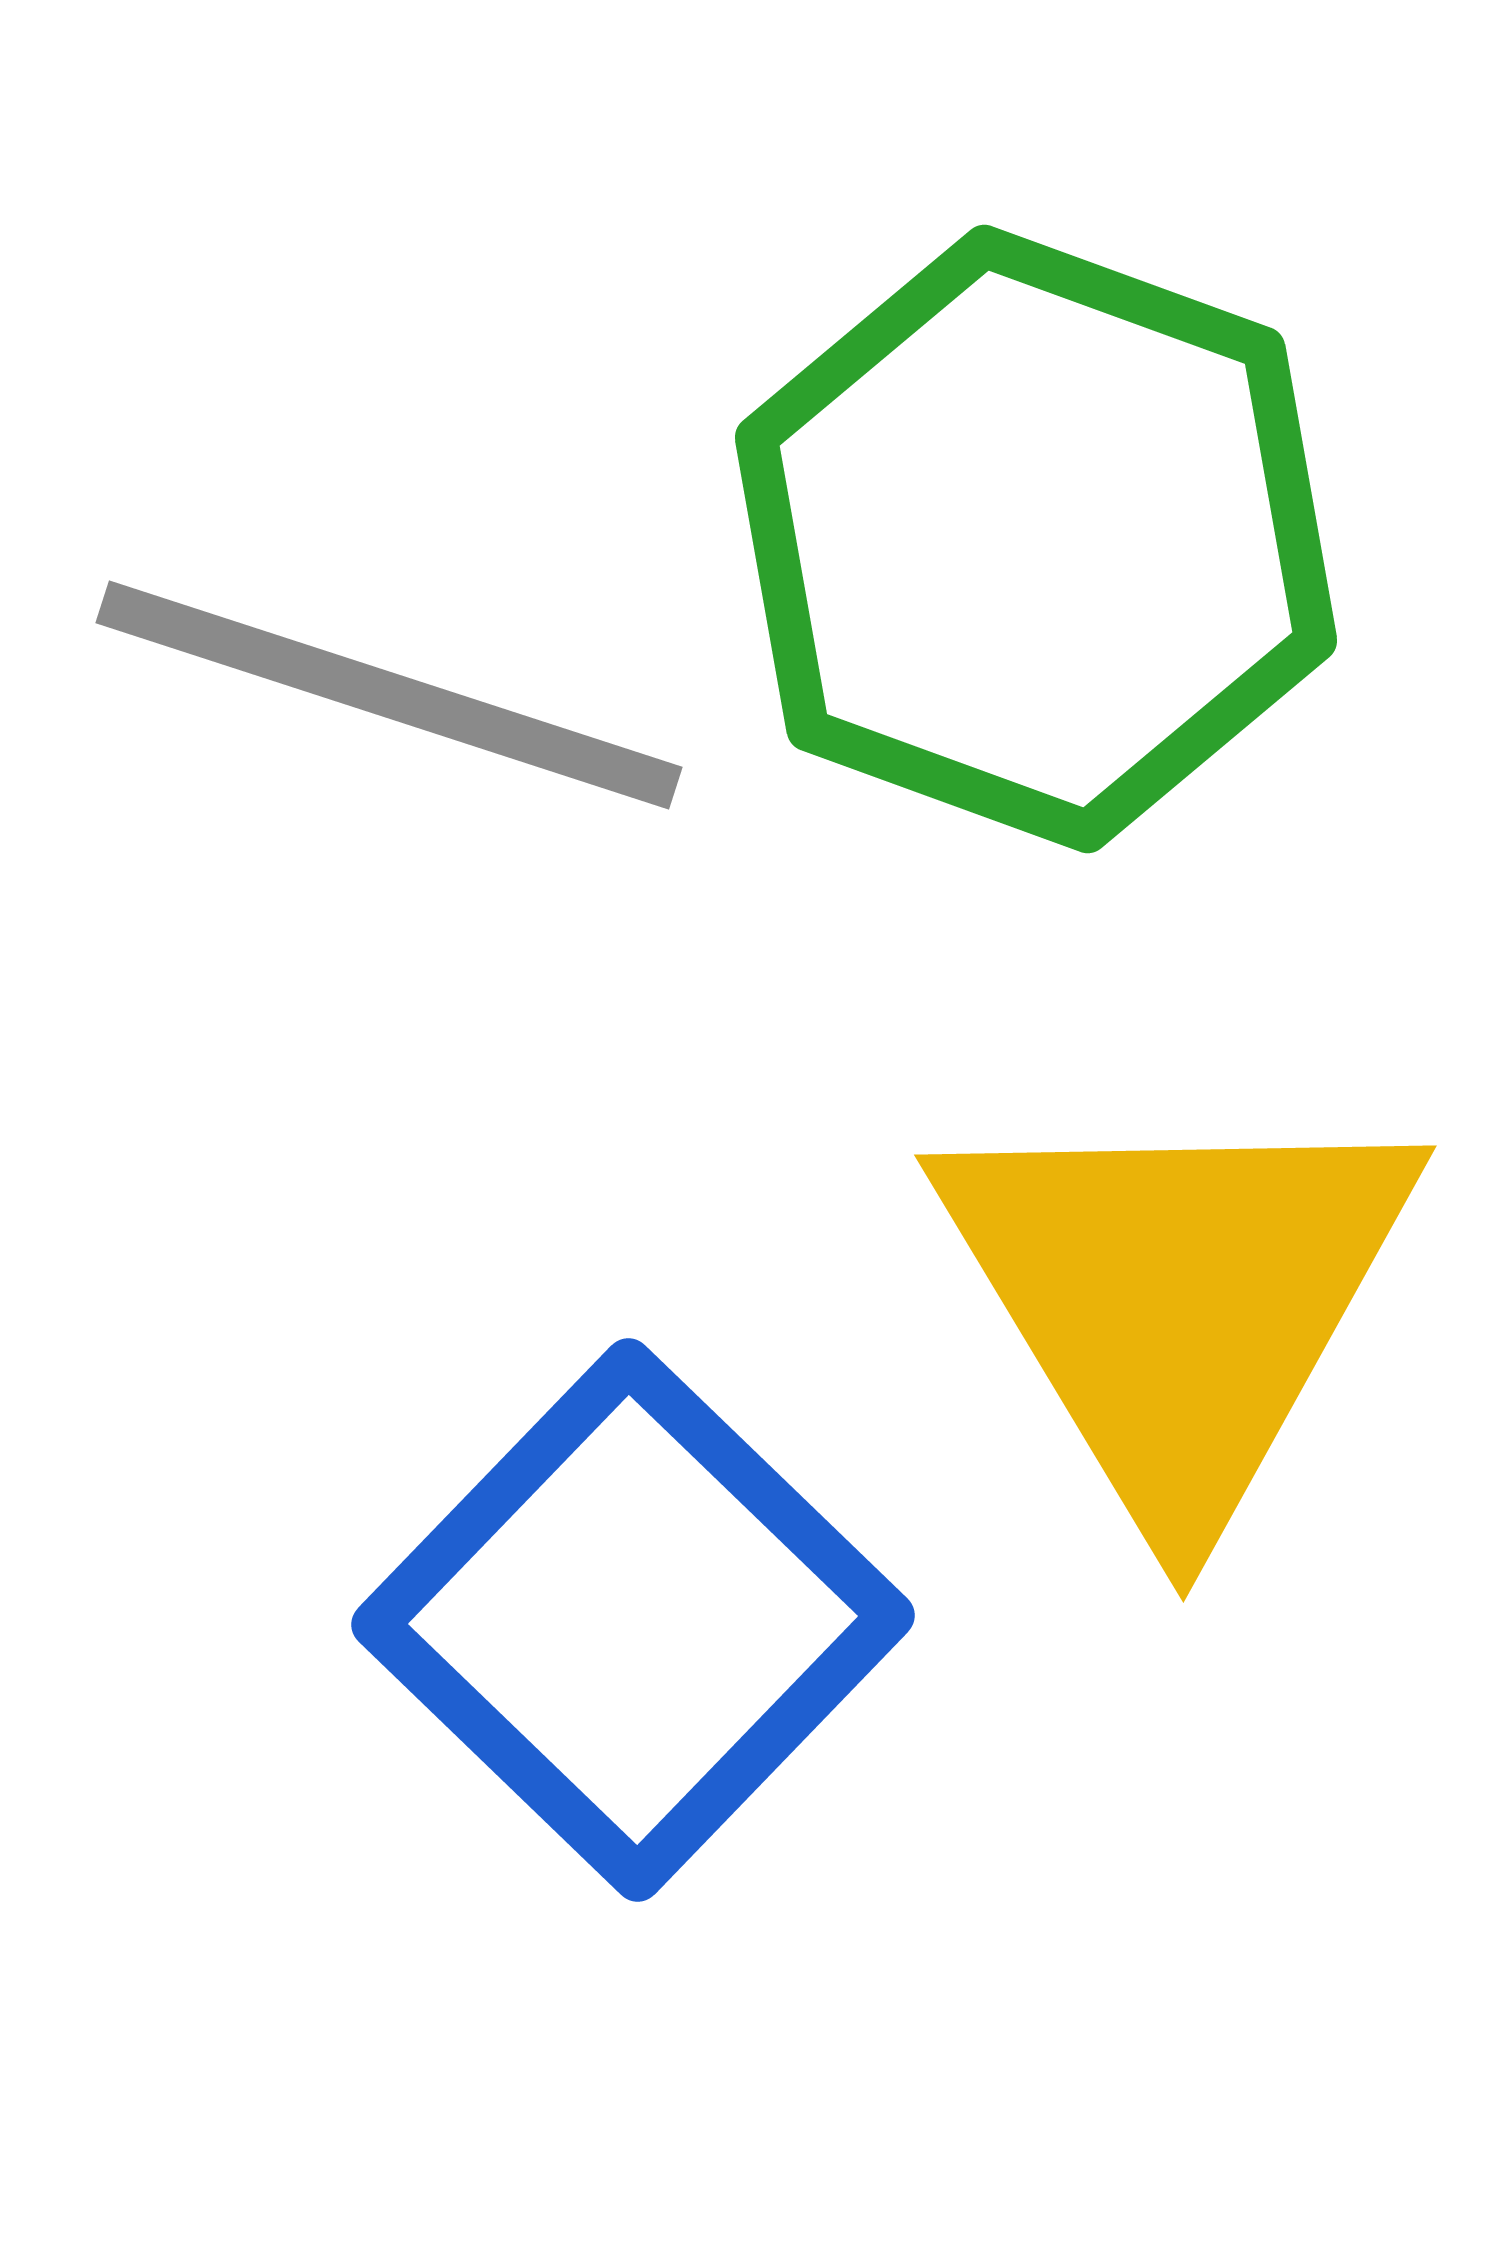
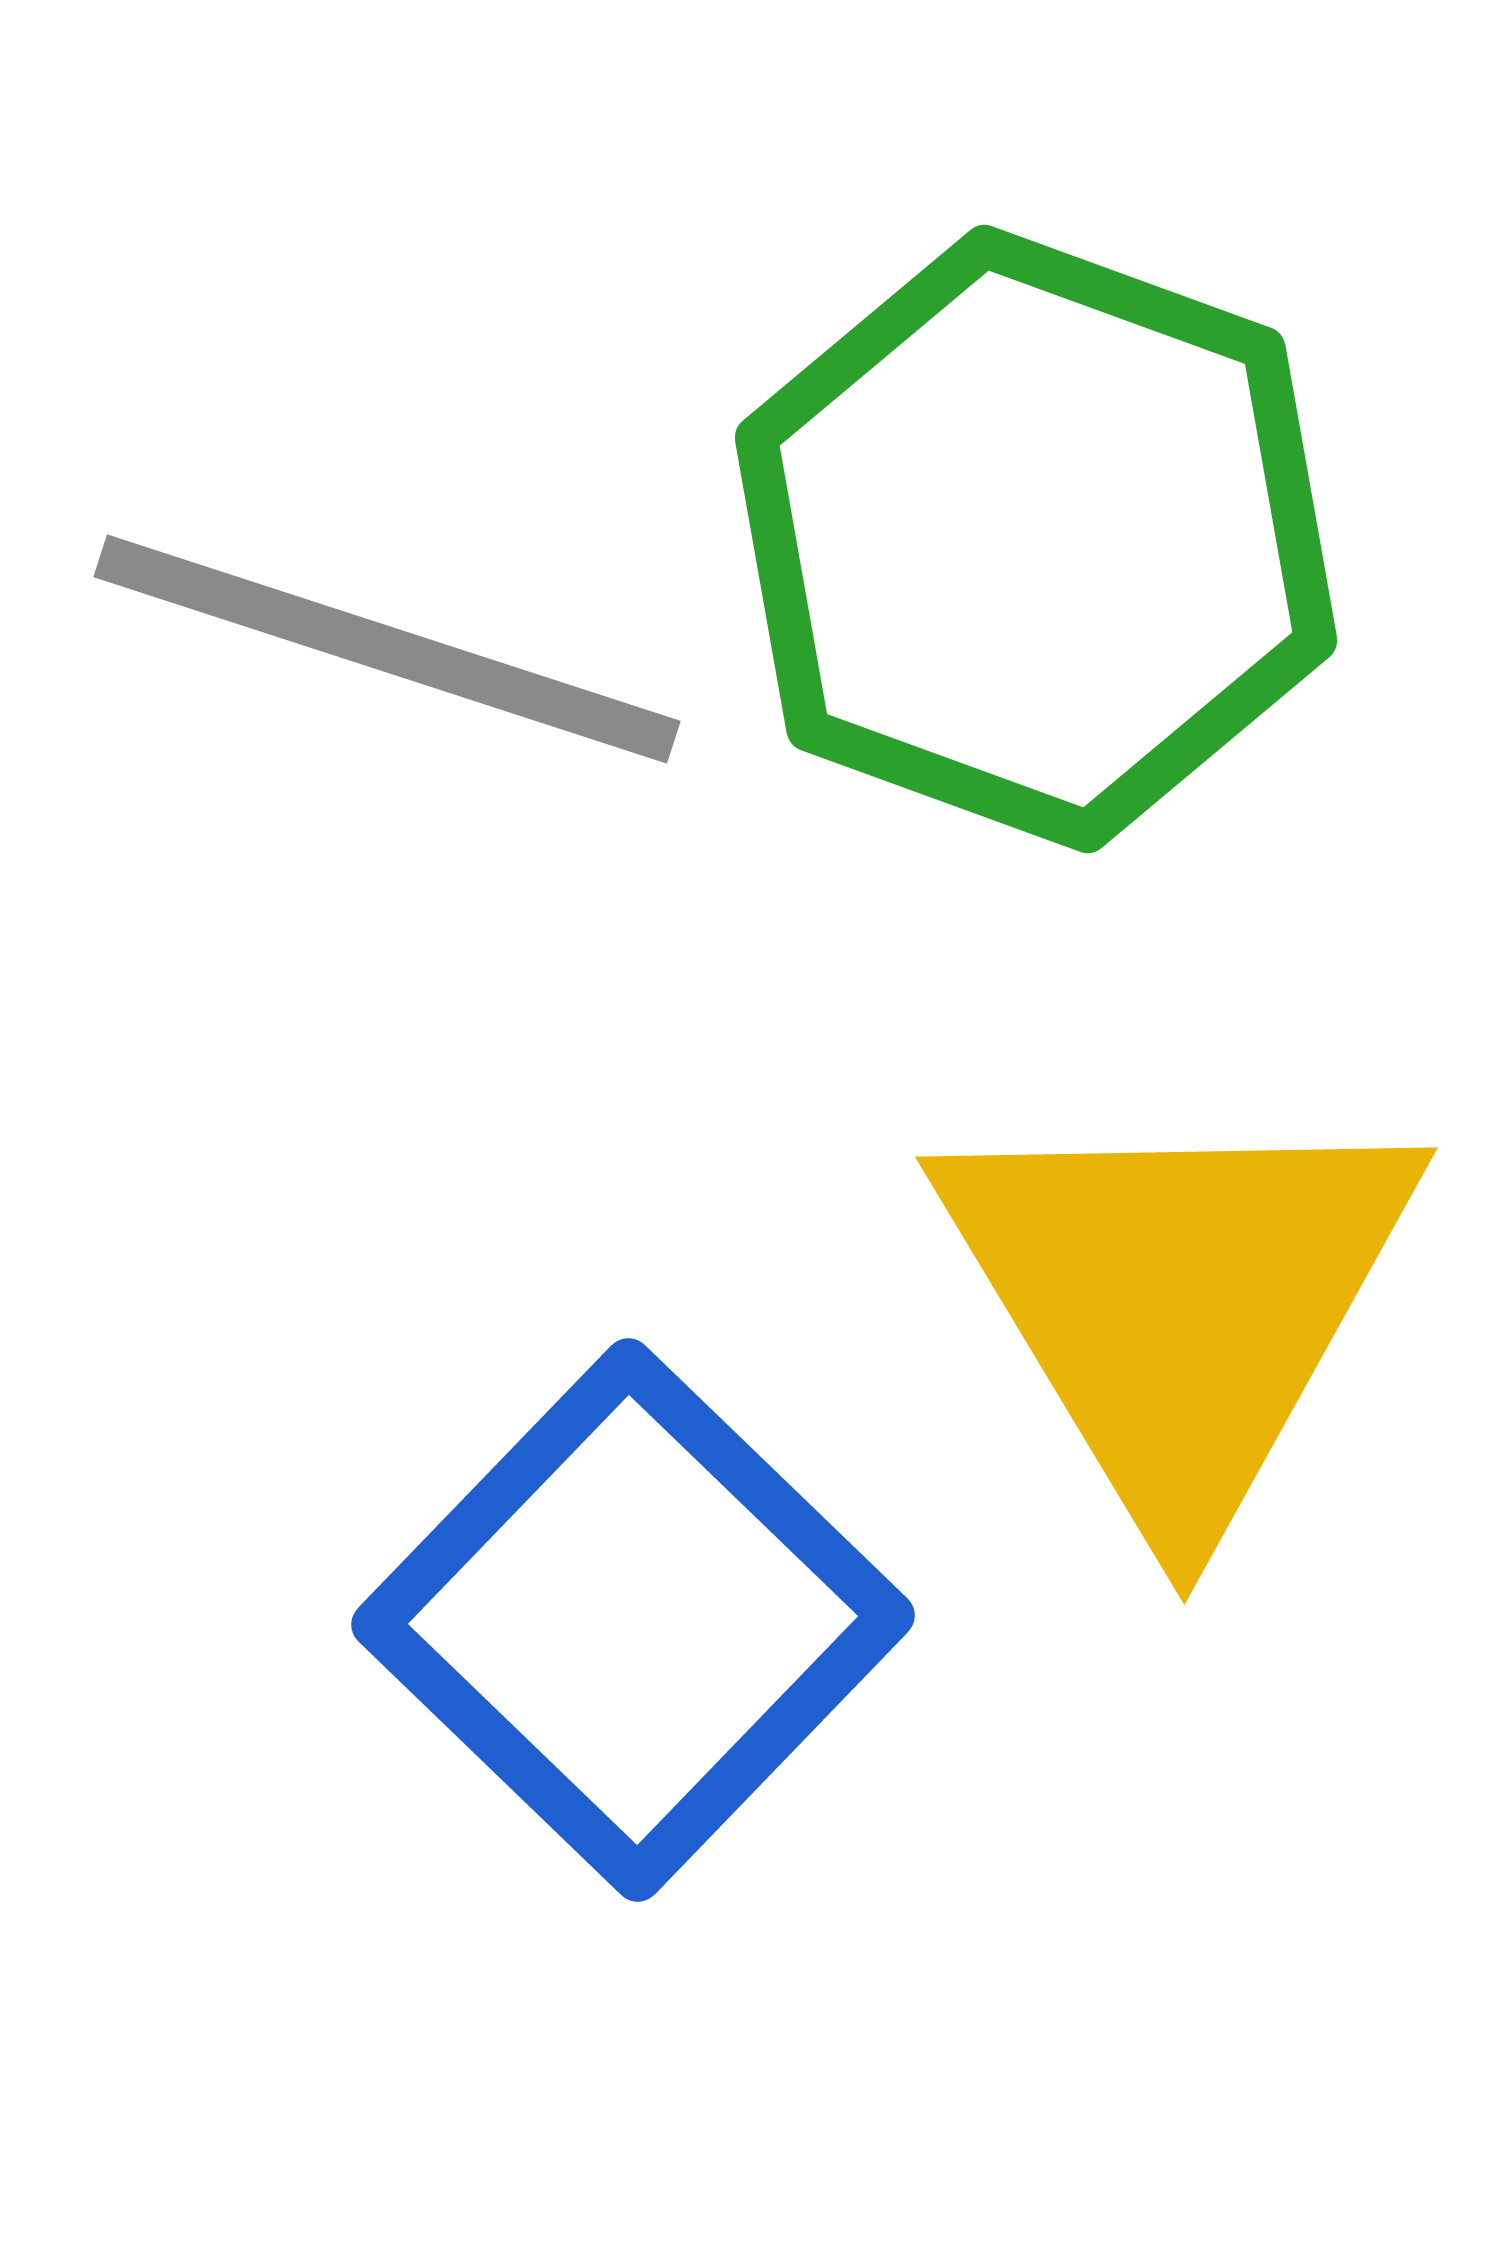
gray line: moved 2 px left, 46 px up
yellow triangle: moved 1 px right, 2 px down
